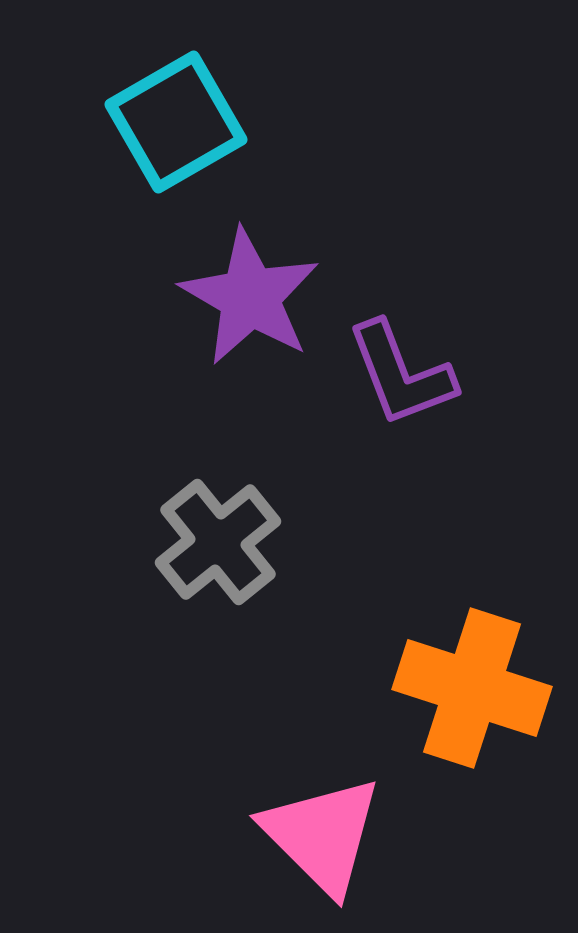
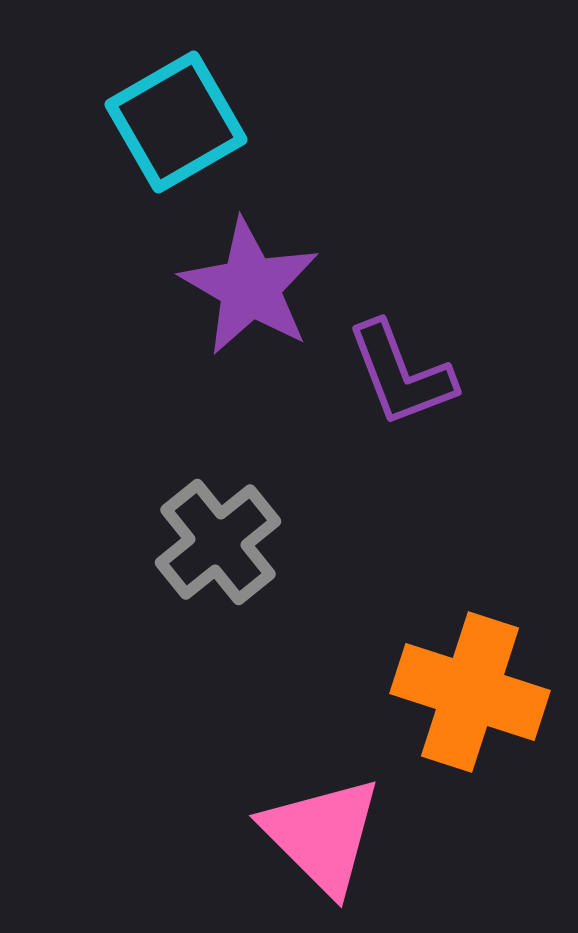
purple star: moved 10 px up
orange cross: moved 2 px left, 4 px down
